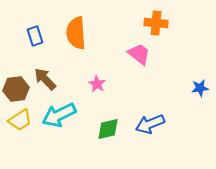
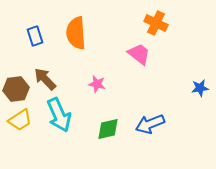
orange cross: rotated 20 degrees clockwise
pink star: rotated 18 degrees counterclockwise
cyan arrow: rotated 88 degrees counterclockwise
